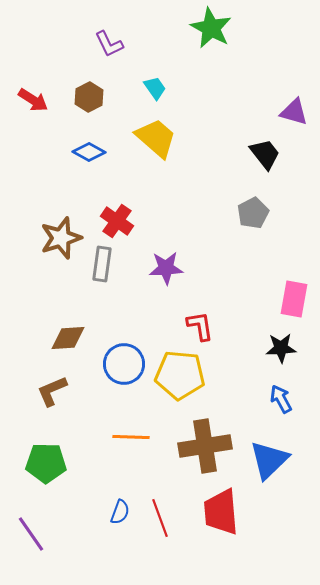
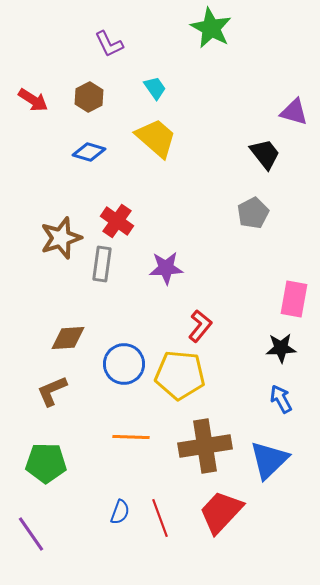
blue diamond: rotated 12 degrees counterclockwise
red L-shape: rotated 48 degrees clockwise
red trapezoid: rotated 48 degrees clockwise
